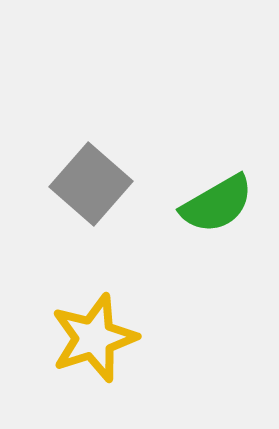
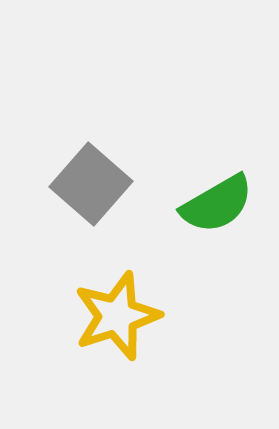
yellow star: moved 23 px right, 22 px up
